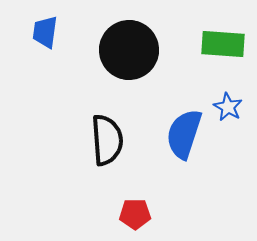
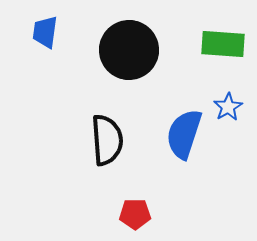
blue star: rotated 12 degrees clockwise
